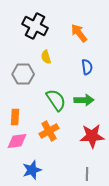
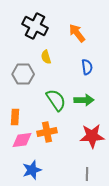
orange arrow: moved 2 px left
orange cross: moved 2 px left, 1 px down; rotated 18 degrees clockwise
pink diamond: moved 5 px right, 1 px up
